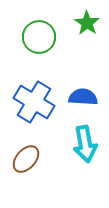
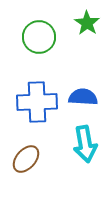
blue cross: moved 3 px right; rotated 33 degrees counterclockwise
